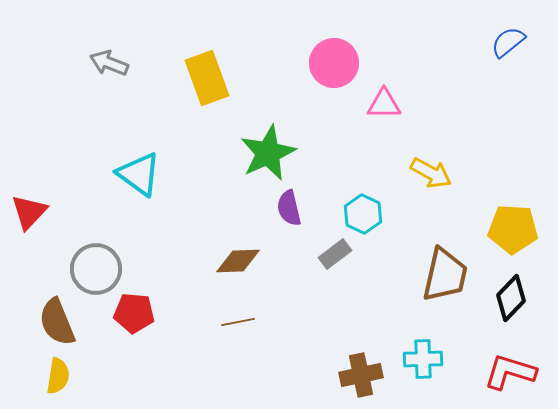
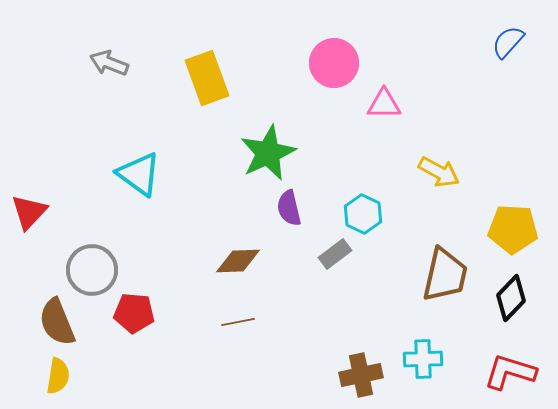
blue semicircle: rotated 9 degrees counterclockwise
yellow arrow: moved 8 px right, 1 px up
gray circle: moved 4 px left, 1 px down
